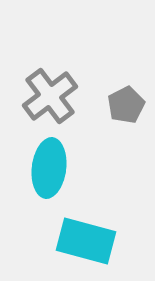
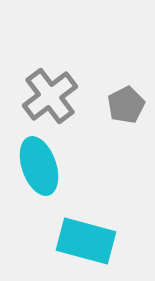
cyan ellipse: moved 10 px left, 2 px up; rotated 26 degrees counterclockwise
